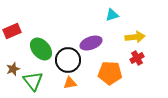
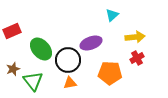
cyan triangle: rotated 24 degrees counterclockwise
